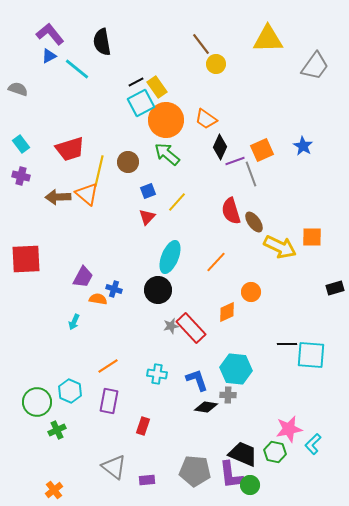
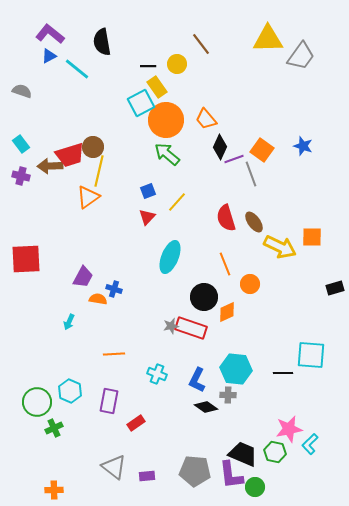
purple L-shape at (50, 34): rotated 12 degrees counterclockwise
yellow circle at (216, 64): moved 39 px left
gray trapezoid at (315, 66): moved 14 px left, 10 px up
black line at (136, 82): moved 12 px right, 16 px up; rotated 28 degrees clockwise
gray semicircle at (18, 89): moved 4 px right, 2 px down
orange trapezoid at (206, 119): rotated 15 degrees clockwise
blue star at (303, 146): rotated 12 degrees counterclockwise
red trapezoid at (70, 149): moved 6 px down
orange square at (262, 150): rotated 30 degrees counterclockwise
purple line at (235, 161): moved 1 px left, 2 px up
brown circle at (128, 162): moved 35 px left, 15 px up
orange triangle at (87, 194): moved 1 px right, 3 px down; rotated 45 degrees clockwise
brown arrow at (58, 197): moved 8 px left, 31 px up
red semicircle at (231, 211): moved 5 px left, 7 px down
orange line at (216, 262): moved 9 px right, 2 px down; rotated 65 degrees counterclockwise
black circle at (158, 290): moved 46 px right, 7 px down
orange circle at (251, 292): moved 1 px left, 8 px up
cyan arrow at (74, 322): moved 5 px left
red rectangle at (191, 328): rotated 28 degrees counterclockwise
black line at (287, 344): moved 4 px left, 29 px down
orange line at (108, 366): moved 6 px right, 12 px up; rotated 30 degrees clockwise
cyan cross at (157, 374): rotated 12 degrees clockwise
blue L-shape at (197, 380): rotated 135 degrees counterclockwise
black diamond at (206, 407): rotated 25 degrees clockwise
red rectangle at (143, 426): moved 7 px left, 3 px up; rotated 36 degrees clockwise
green cross at (57, 430): moved 3 px left, 2 px up
cyan L-shape at (313, 444): moved 3 px left
purple rectangle at (147, 480): moved 4 px up
green circle at (250, 485): moved 5 px right, 2 px down
orange cross at (54, 490): rotated 36 degrees clockwise
